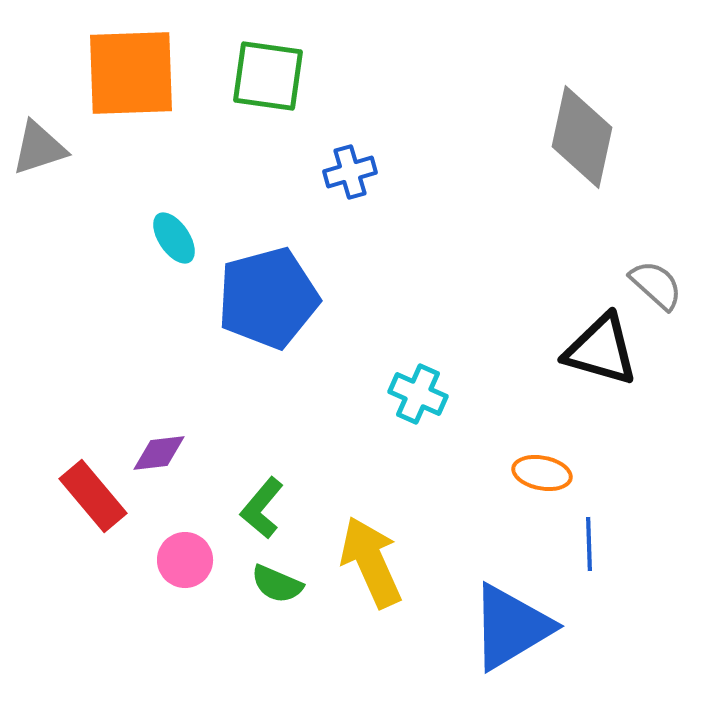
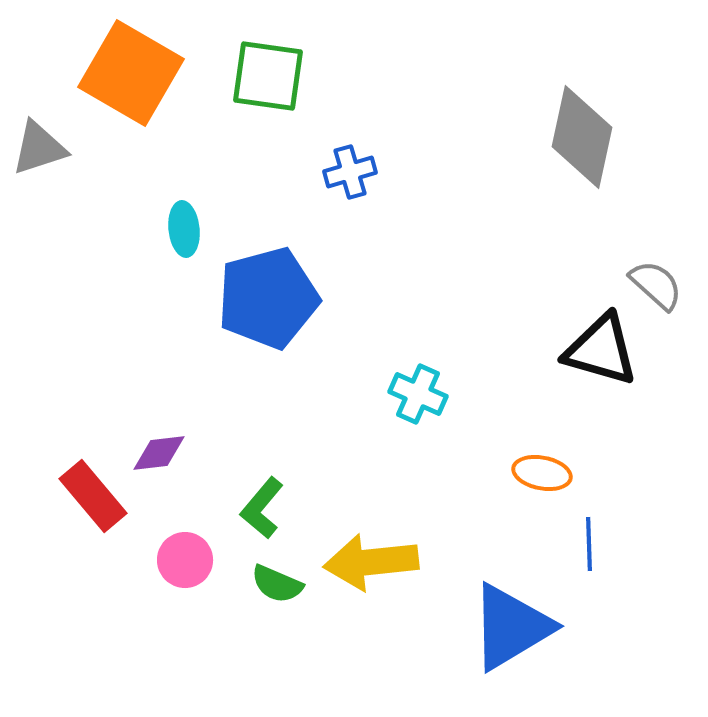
orange square: rotated 32 degrees clockwise
cyan ellipse: moved 10 px right, 9 px up; rotated 28 degrees clockwise
yellow arrow: rotated 72 degrees counterclockwise
